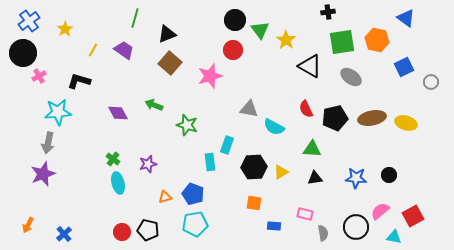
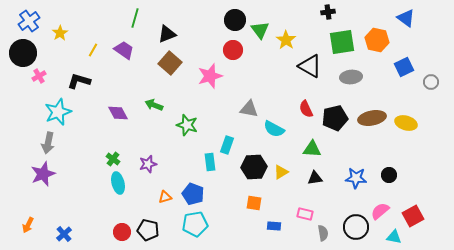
yellow star at (65, 29): moved 5 px left, 4 px down
gray ellipse at (351, 77): rotated 40 degrees counterclockwise
cyan star at (58, 112): rotated 16 degrees counterclockwise
cyan semicircle at (274, 127): moved 2 px down
